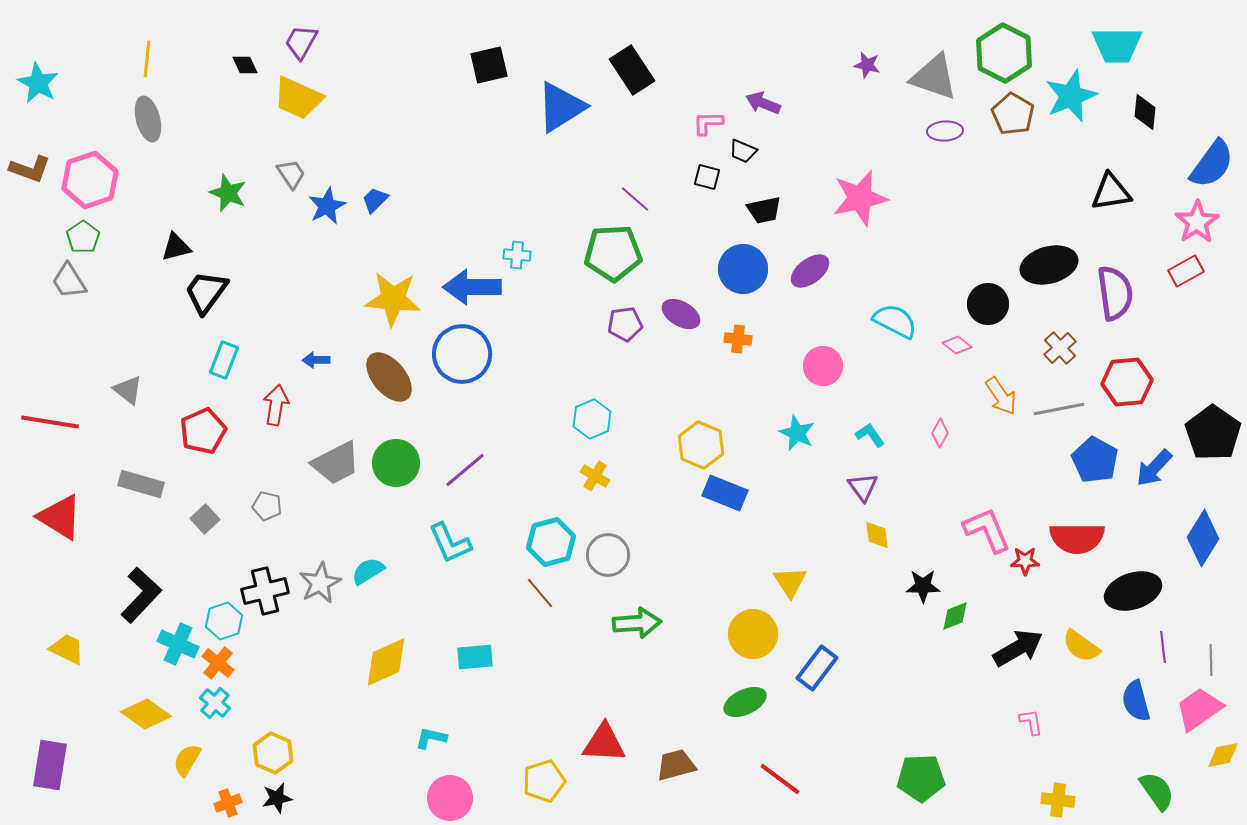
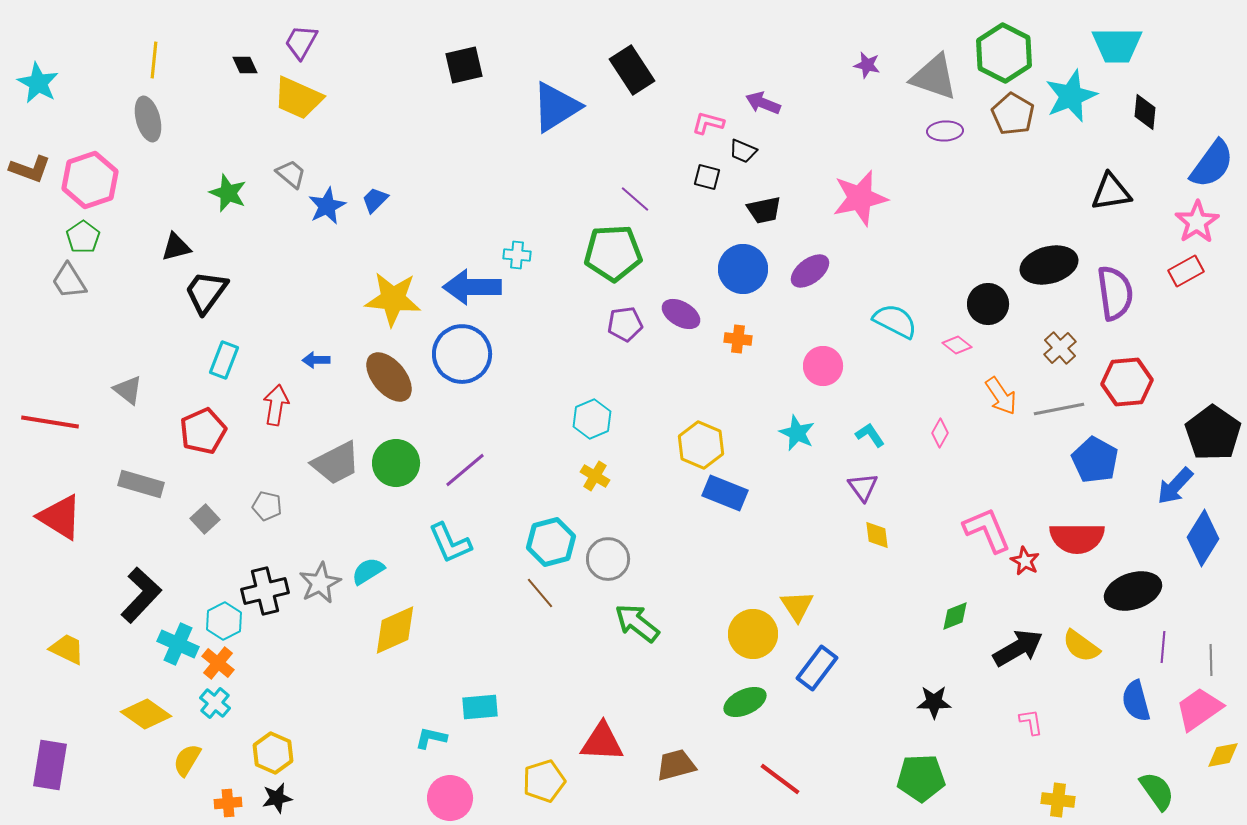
yellow line at (147, 59): moved 7 px right, 1 px down
black square at (489, 65): moved 25 px left
blue triangle at (561, 107): moved 5 px left
pink L-shape at (708, 123): rotated 16 degrees clockwise
gray trapezoid at (291, 174): rotated 16 degrees counterclockwise
blue arrow at (1154, 468): moved 21 px right, 18 px down
gray circle at (608, 555): moved 4 px down
red star at (1025, 561): rotated 28 degrees clockwise
yellow triangle at (790, 582): moved 7 px right, 24 px down
black star at (923, 586): moved 11 px right, 116 px down
cyan hexagon at (224, 621): rotated 9 degrees counterclockwise
green arrow at (637, 623): rotated 138 degrees counterclockwise
purple line at (1163, 647): rotated 12 degrees clockwise
cyan rectangle at (475, 657): moved 5 px right, 50 px down
yellow diamond at (386, 662): moved 9 px right, 32 px up
red triangle at (604, 743): moved 2 px left, 1 px up
orange cross at (228, 803): rotated 16 degrees clockwise
